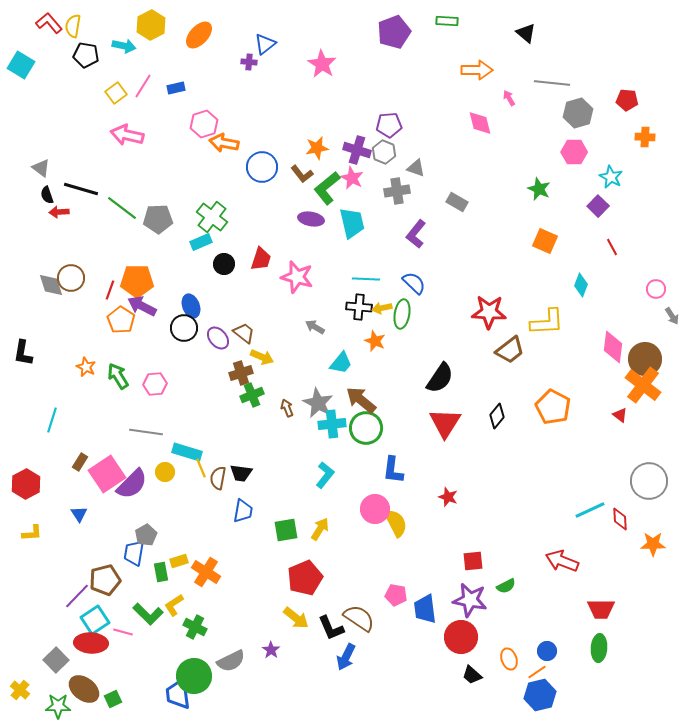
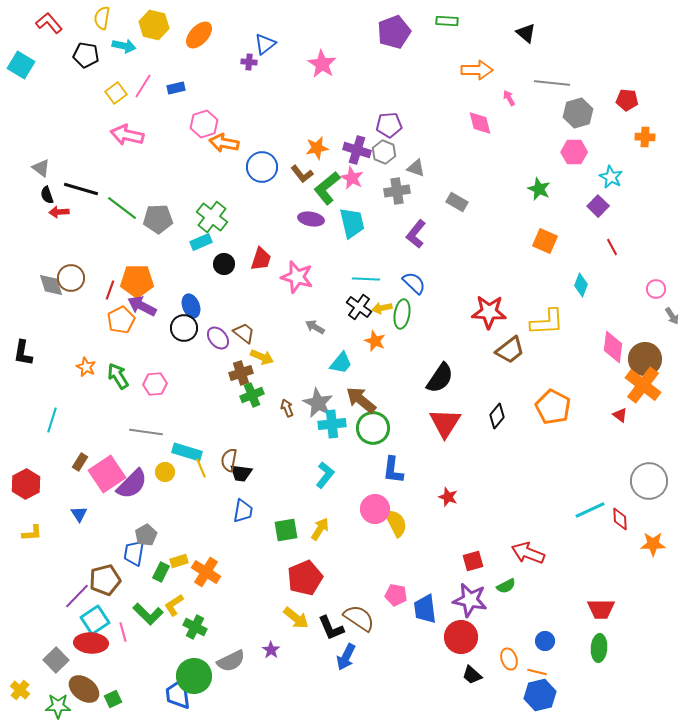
yellow hexagon at (151, 25): moved 3 px right; rotated 20 degrees counterclockwise
yellow semicircle at (73, 26): moved 29 px right, 8 px up
black cross at (359, 307): rotated 30 degrees clockwise
orange pentagon at (121, 320): rotated 12 degrees clockwise
green circle at (366, 428): moved 7 px right
brown semicircle at (218, 478): moved 11 px right, 18 px up
red square at (473, 561): rotated 10 degrees counterclockwise
red arrow at (562, 561): moved 34 px left, 8 px up
green rectangle at (161, 572): rotated 36 degrees clockwise
pink line at (123, 632): rotated 60 degrees clockwise
blue circle at (547, 651): moved 2 px left, 10 px up
orange line at (537, 672): rotated 48 degrees clockwise
